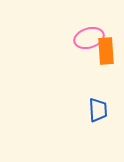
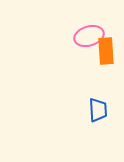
pink ellipse: moved 2 px up
